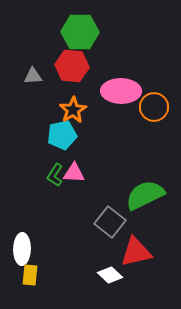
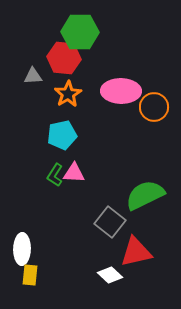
red hexagon: moved 8 px left, 8 px up
orange star: moved 5 px left, 16 px up
